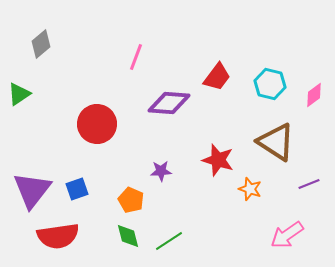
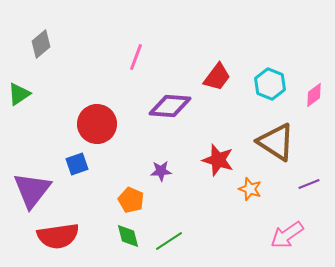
cyan hexagon: rotated 8 degrees clockwise
purple diamond: moved 1 px right, 3 px down
blue square: moved 25 px up
